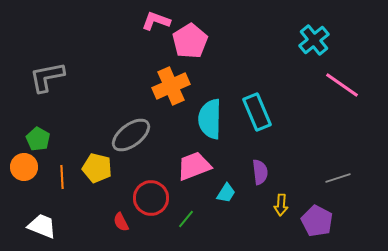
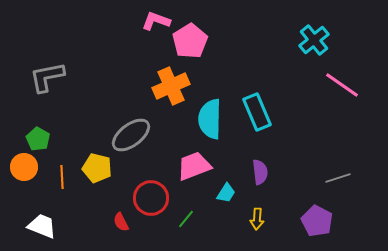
yellow arrow: moved 24 px left, 14 px down
